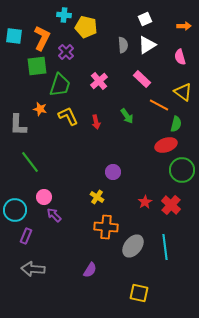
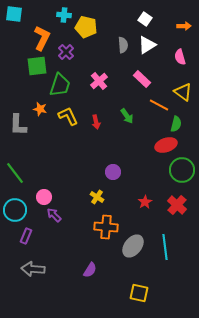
white square: rotated 32 degrees counterclockwise
cyan square: moved 22 px up
green line: moved 15 px left, 11 px down
red cross: moved 6 px right
